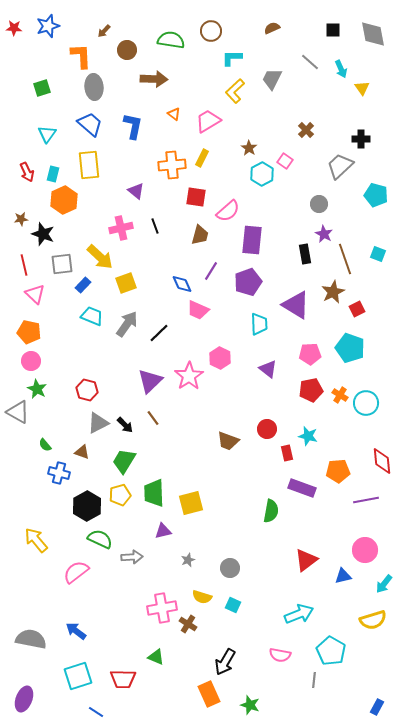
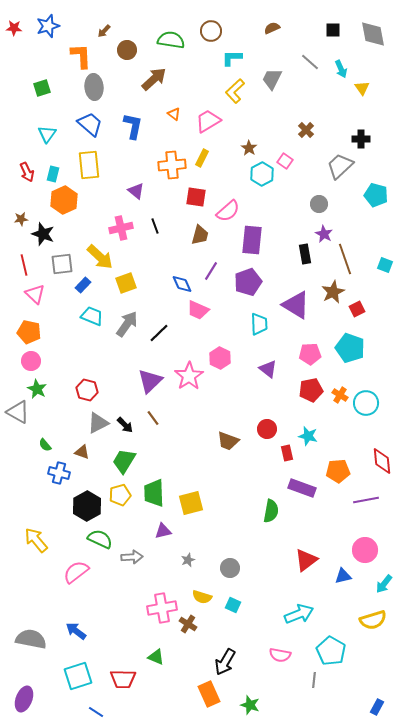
brown arrow at (154, 79): rotated 44 degrees counterclockwise
cyan square at (378, 254): moved 7 px right, 11 px down
